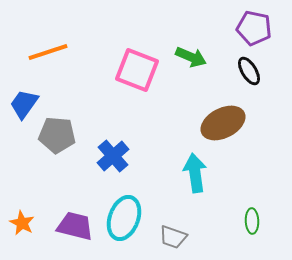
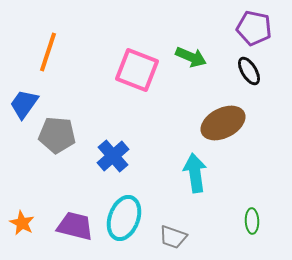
orange line: rotated 54 degrees counterclockwise
